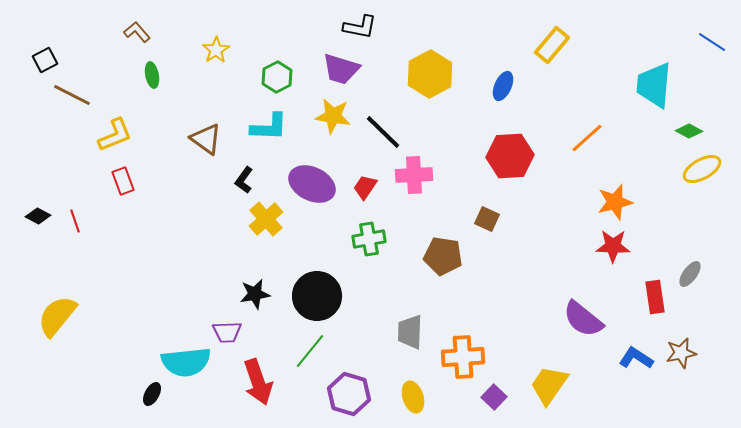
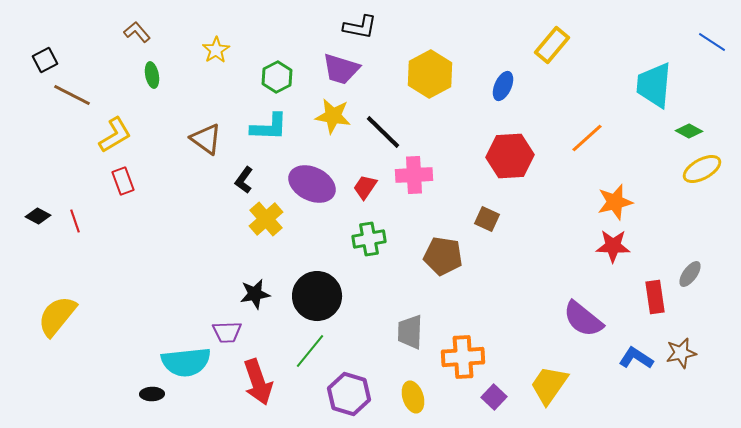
yellow L-shape at (115, 135): rotated 9 degrees counterclockwise
black ellipse at (152, 394): rotated 60 degrees clockwise
